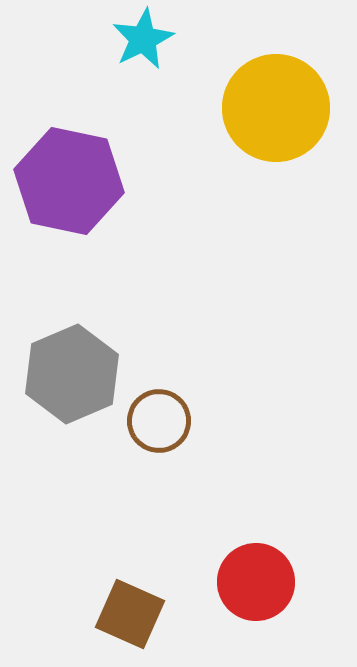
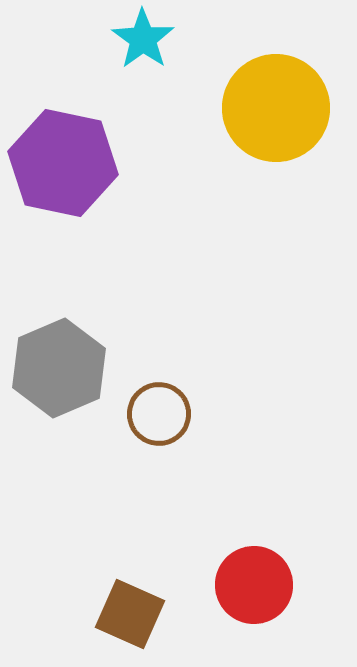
cyan star: rotated 10 degrees counterclockwise
purple hexagon: moved 6 px left, 18 px up
gray hexagon: moved 13 px left, 6 px up
brown circle: moved 7 px up
red circle: moved 2 px left, 3 px down
